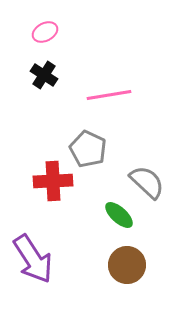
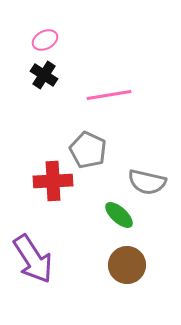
pink ellipse: moved 8 px down
gray pentagon: moved 1 px down
gray semicircle: rotated 150 degrees clockwise
